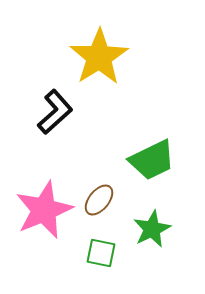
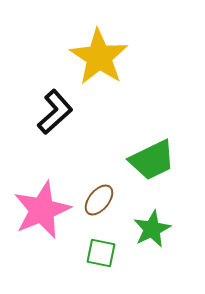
yellow star: rotated 6 degrees counterclockwise
pink star: moved 2 px left
